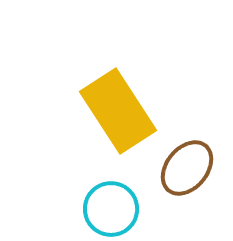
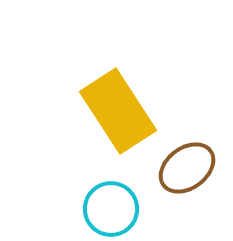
brown ellipse: rotated 14 degrees clockwise
